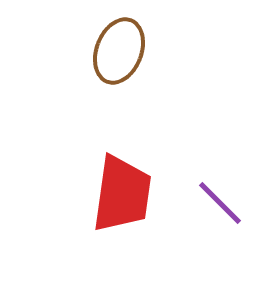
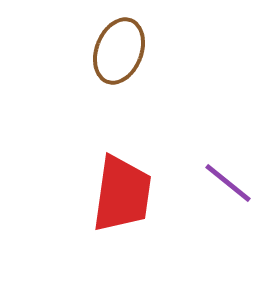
purple line: moved 8 px right, 20 px up; rotated 6 degrees counterclockwise
